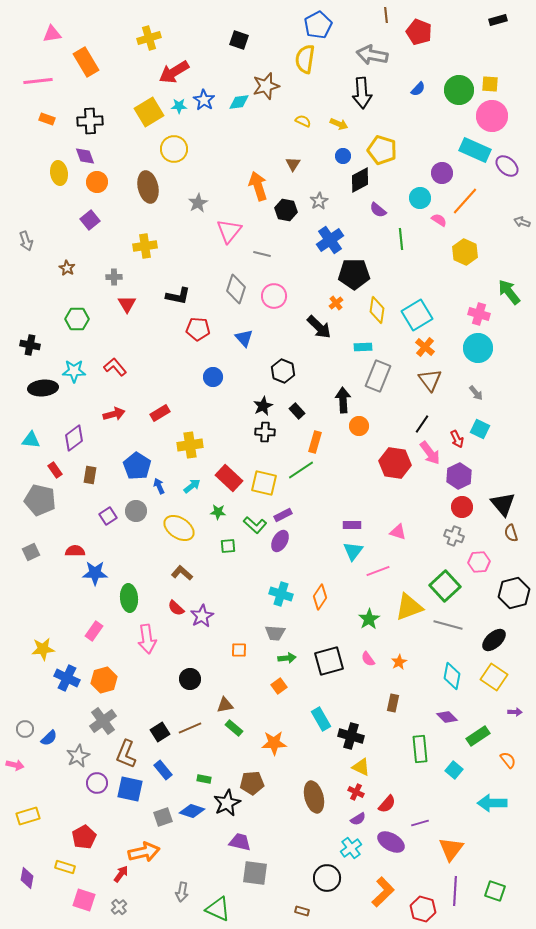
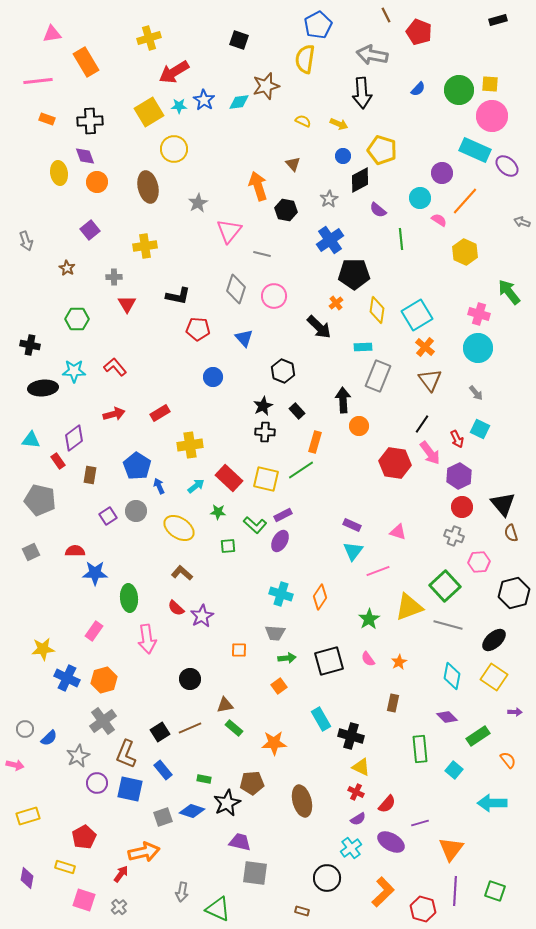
brown line at (386, 15): rotated 21 degrees counterclockwise
brown triangle at (293, 164): rotated 14 degrees counterclockwise
gray star at (319, 201): moved 10 px right, 2 px up
purple square at (90, 220): moved 10 px down
red rectangle at (55, 470): moved 3 px right, 9 px up
yellow square at (264, 483): moved 2 px right, 4 px up
cyan arrow at (192, 486): moved 4 px right
purple rectangle at (352, 525): rotated 24 degrees clockwise
brown ellipse at (314, 797): moved 12 px left, 4 px down
